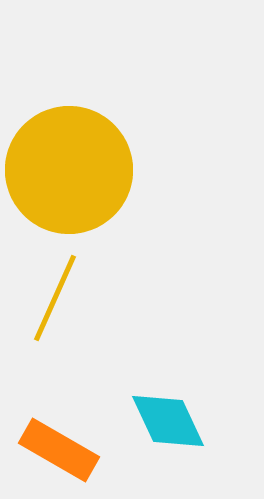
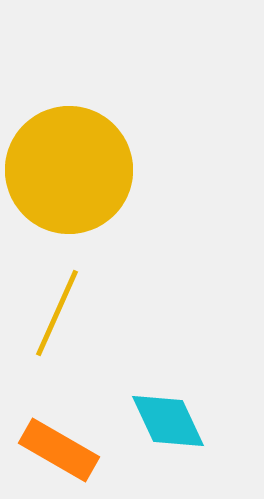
yellow line: moved 2 px right, 15 px down
